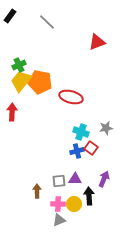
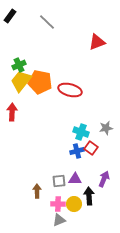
red ellipse: moved 1 px left, 7 px up
